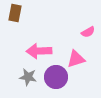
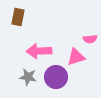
brown rectangle: moved 3 px right, 4 px down
pink semicircle: moved 2 px right, 7 px down; rotated 24 degrees clockwise
pink triangle: moved 2 px up
